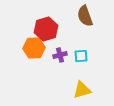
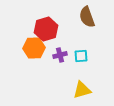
brown semicircle: moved 2 px right, 1 px down
